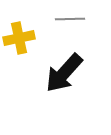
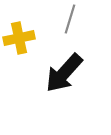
gray line: rotated 72 degrees counterclockwise
